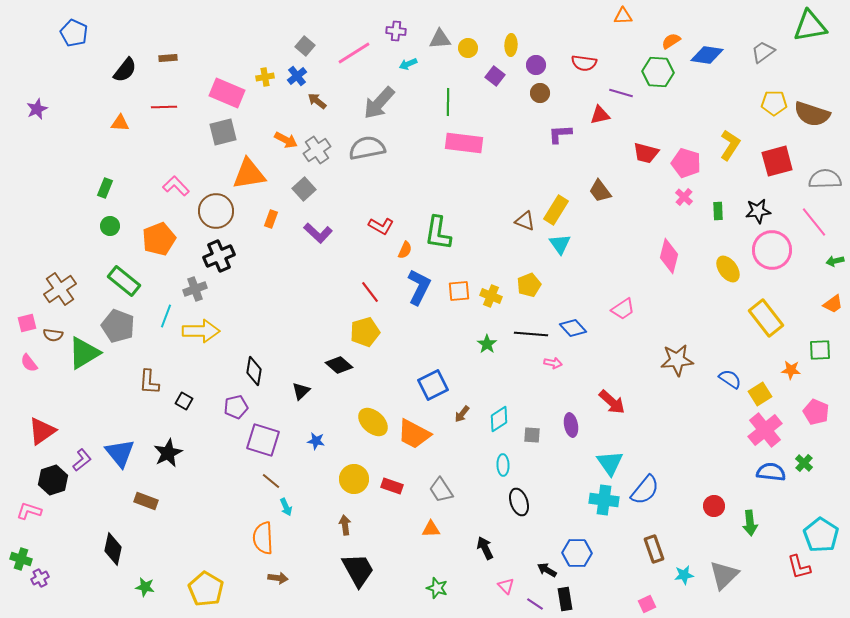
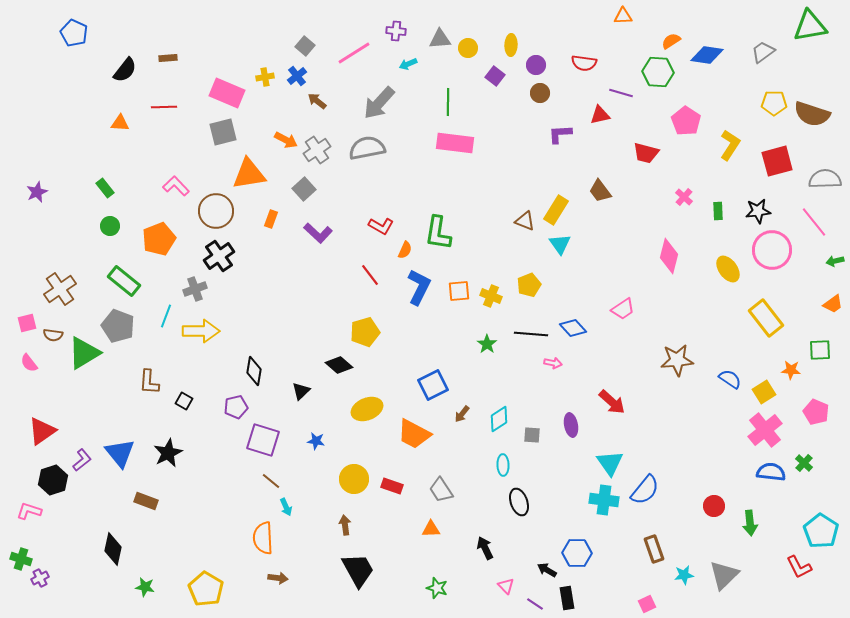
purple star at (37, 109): moved 83 px down
pink rectangle at (464, 143): moved 9 px left
pink pentagon at (686, 163): moved 42 px up; rotated 16 degrees clockwise
green rectangle at (105, 188): rotated 60 degrees counterclockwise
black cross at (219, 256): rotated 12 degrees counterclockwise
red line at (370, 292): moved 17 px up
yellow square at (760, 394): moved 4 px right, 2 px up
yellow ellipse at (373, 422): moved 6 px left, 13 px up; rotated 64 degrees counterclockwise
cyan pentagon at (821, 535): moved 4 px up
red L-shape at (799, 567): rotated 12 degrees counterclockwise
black rectangle at (565, 599): moved 2 px right, 1 px up
